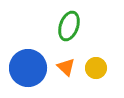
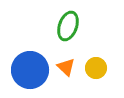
green ellipse: moved 1 px left
blue circle: moved 2 px right, 2 px down
